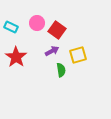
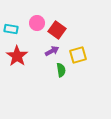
cyan rectangle: moved 2 px down; rotated 16 degrees counterclockwise
red star: moved 1 px right, 1 px up
